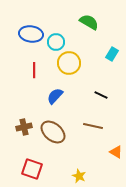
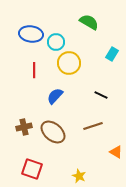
brown line: rotated 30 degrees counterclockwise
